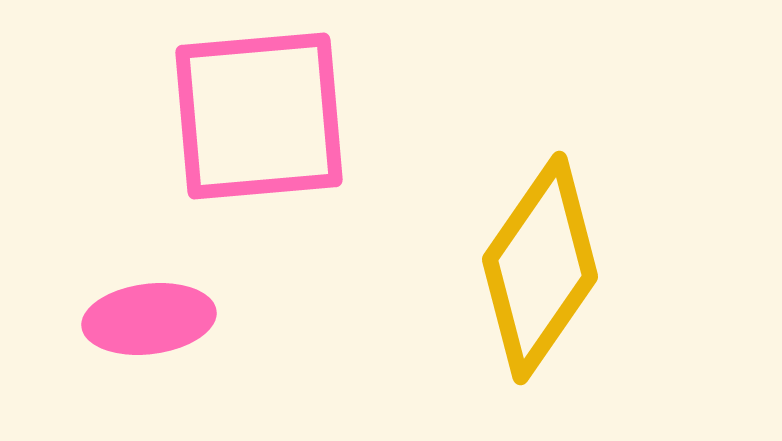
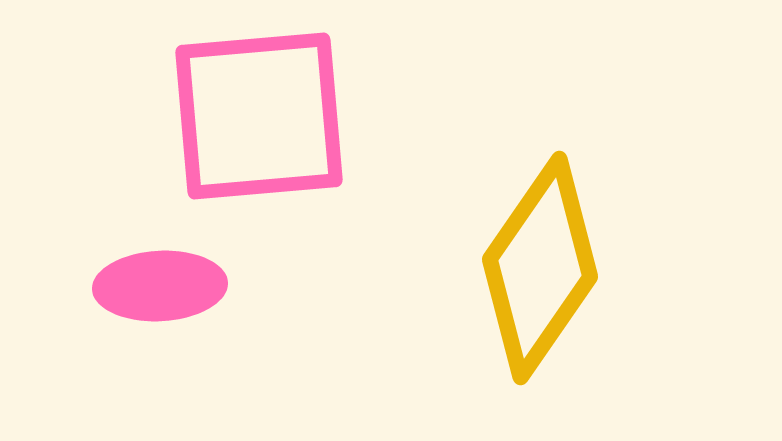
pink ellipse: moved 11 px right, 33 px up; rotated 4 degrees clockwise
